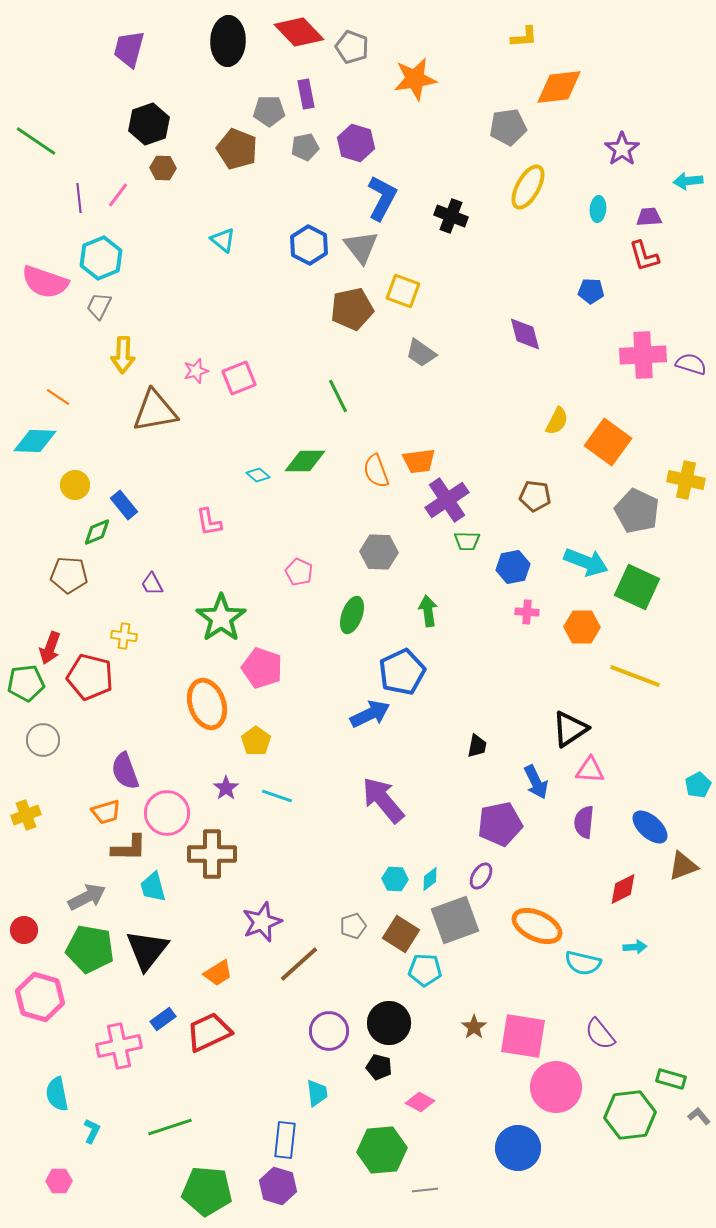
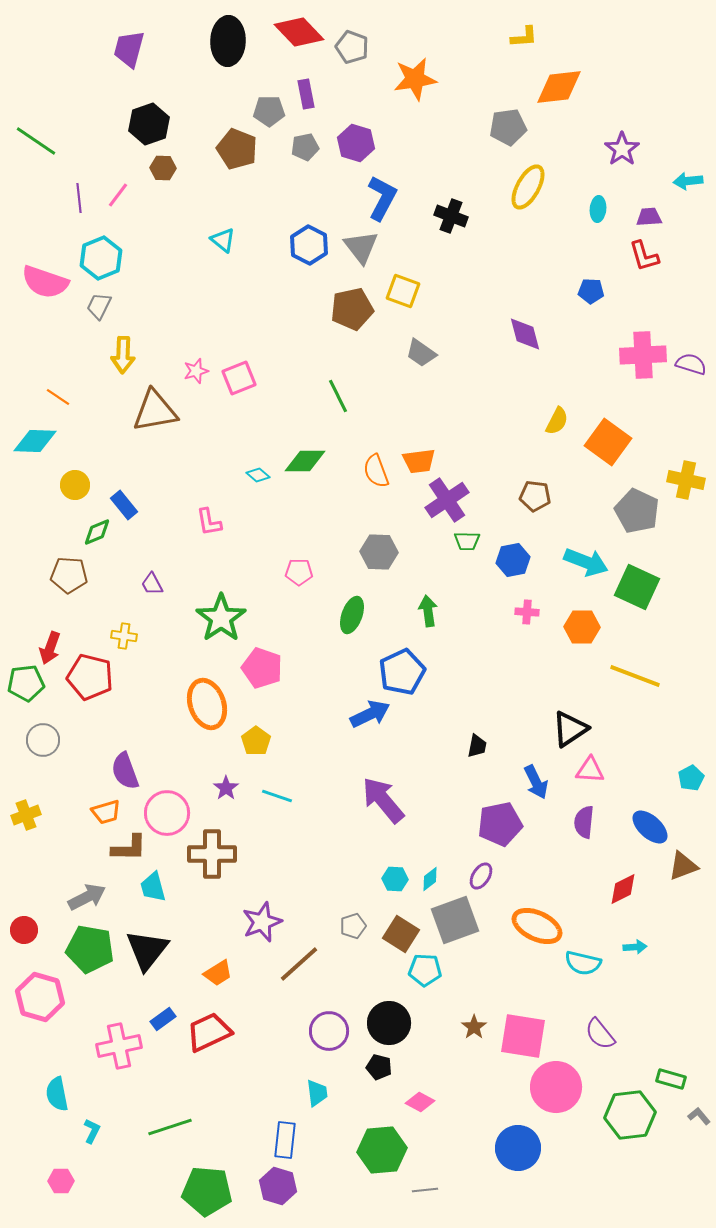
blue hexagon at (513, 567): moved 7 px up
pink pentagon at (299, 572): rotated 24 degrees counterclockwise
cyan pentagon at (698, 785): moved 7 px left, 7 px up
pink hexagon at (59, 1181): moved 2 px right
